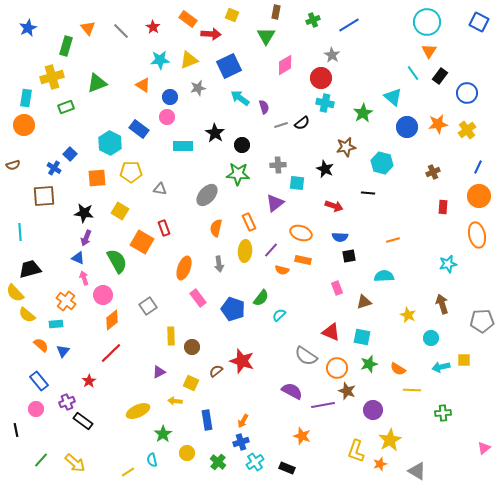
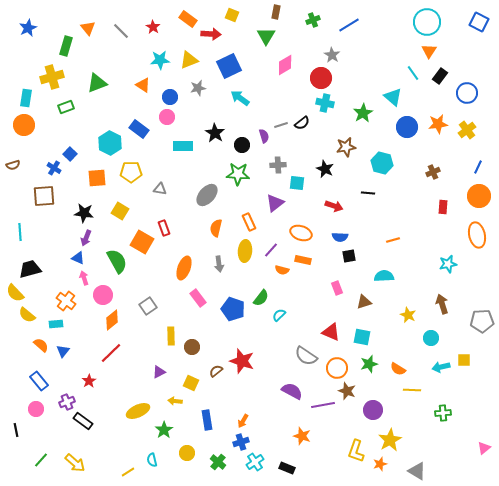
purple semicircle at (264, 107): moved 29 px down
green star at (163, 434): moved 1 px right, 4 px up
